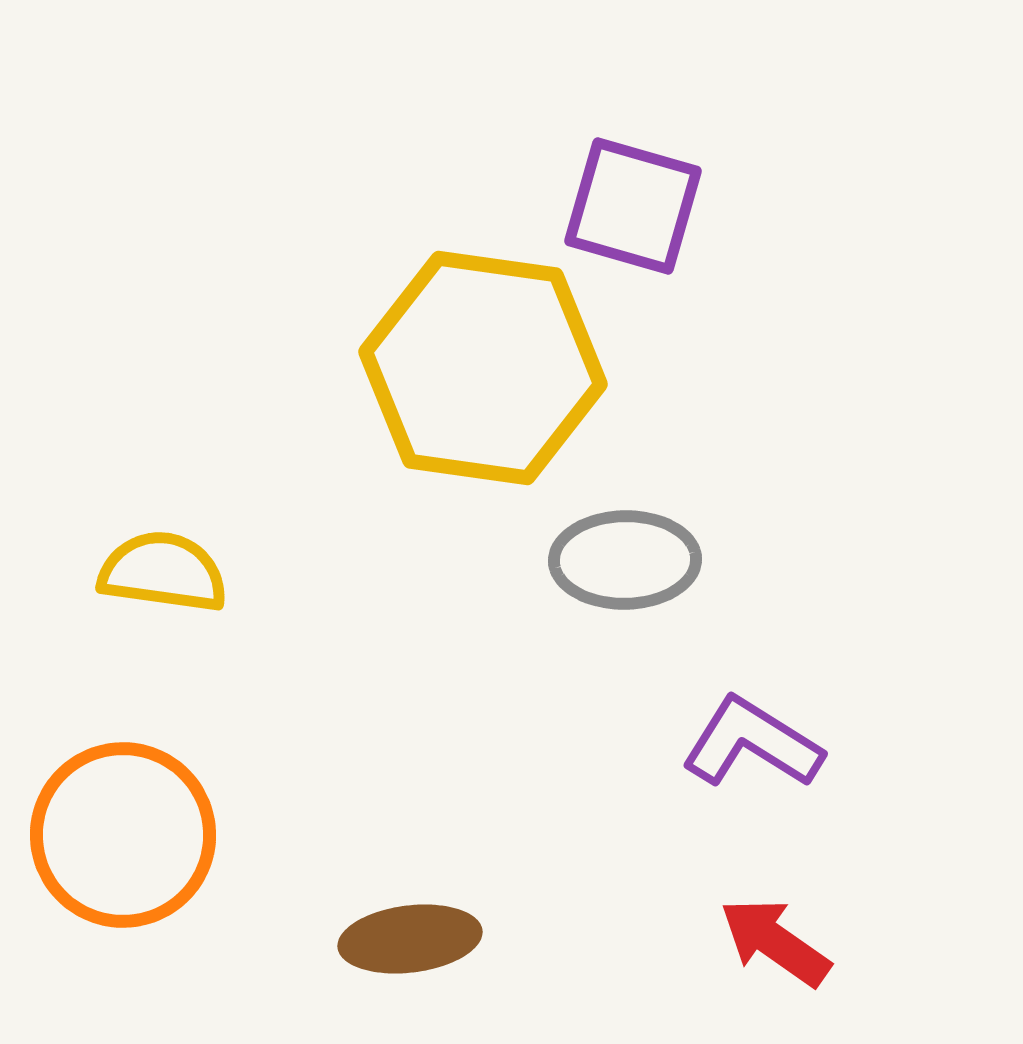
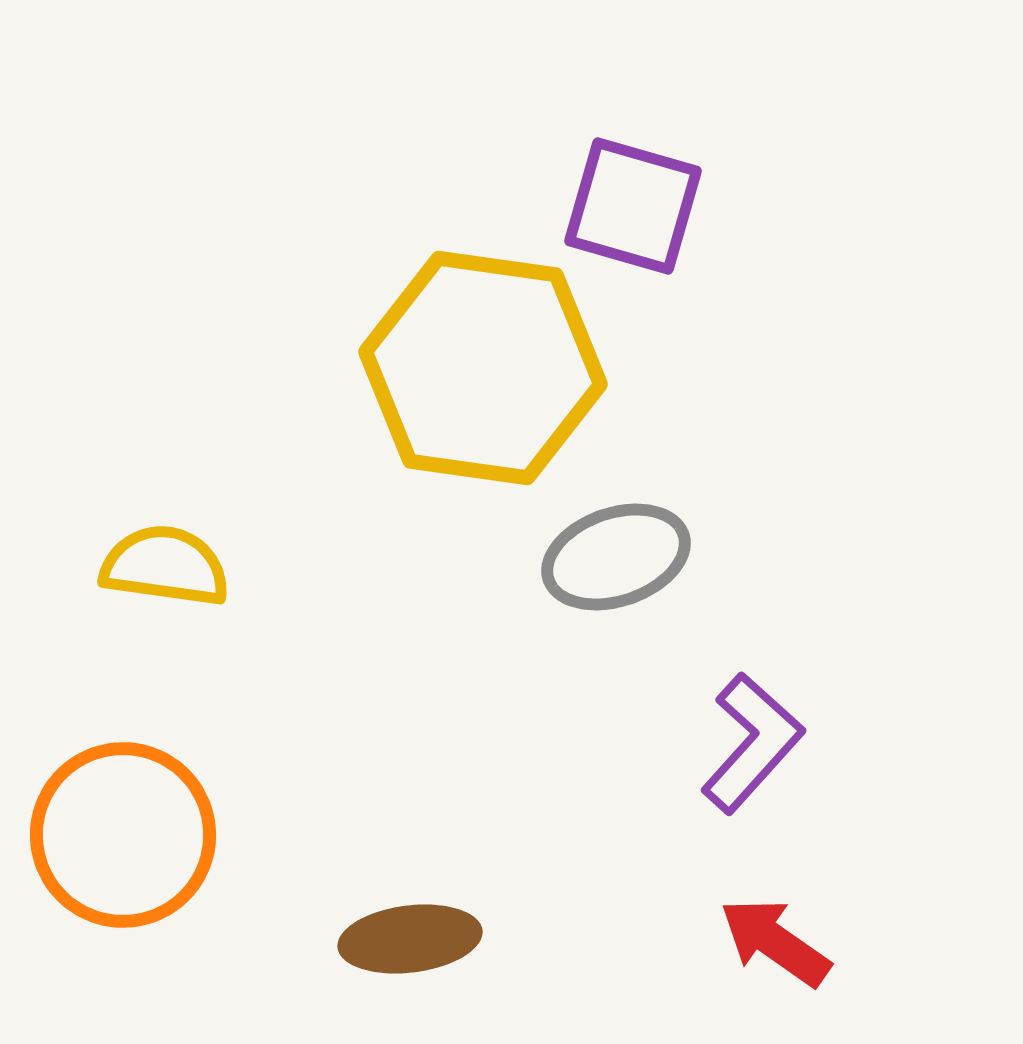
gray ellipse: moved 9 px left, 3 px up; rotated 18 degrees counterclockwise
yellow semicircle: moved 2 px right, 6 px up
purple L-shape: rotated 100 degrees clockwise
